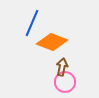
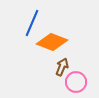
brown arrow: rotated 12 degrees clockwise
pink circle: moved 11 px right
